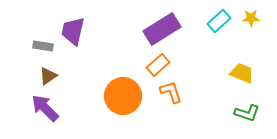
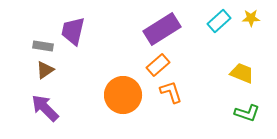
brown triangle: moved 3 px left, 6 px up
orange circle: moved 1 px up
